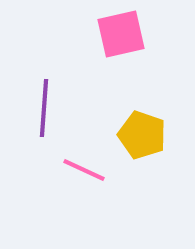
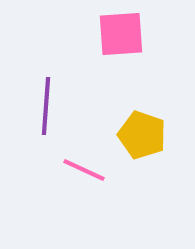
pink square: rotated 9 degrees clockwise
purple line: moved 2 px right, 2 px up
